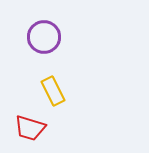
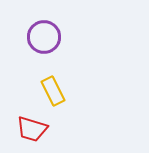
red trapezoid: moved 2 px right, 1 px down
